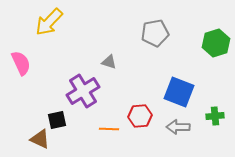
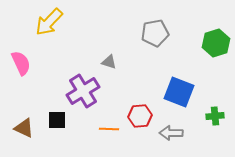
black square: rotated 12 degrees clockwise
gray arrow: moved 7 px left, 6 px down
brown triangle: moved 16 px left, 11 px up
